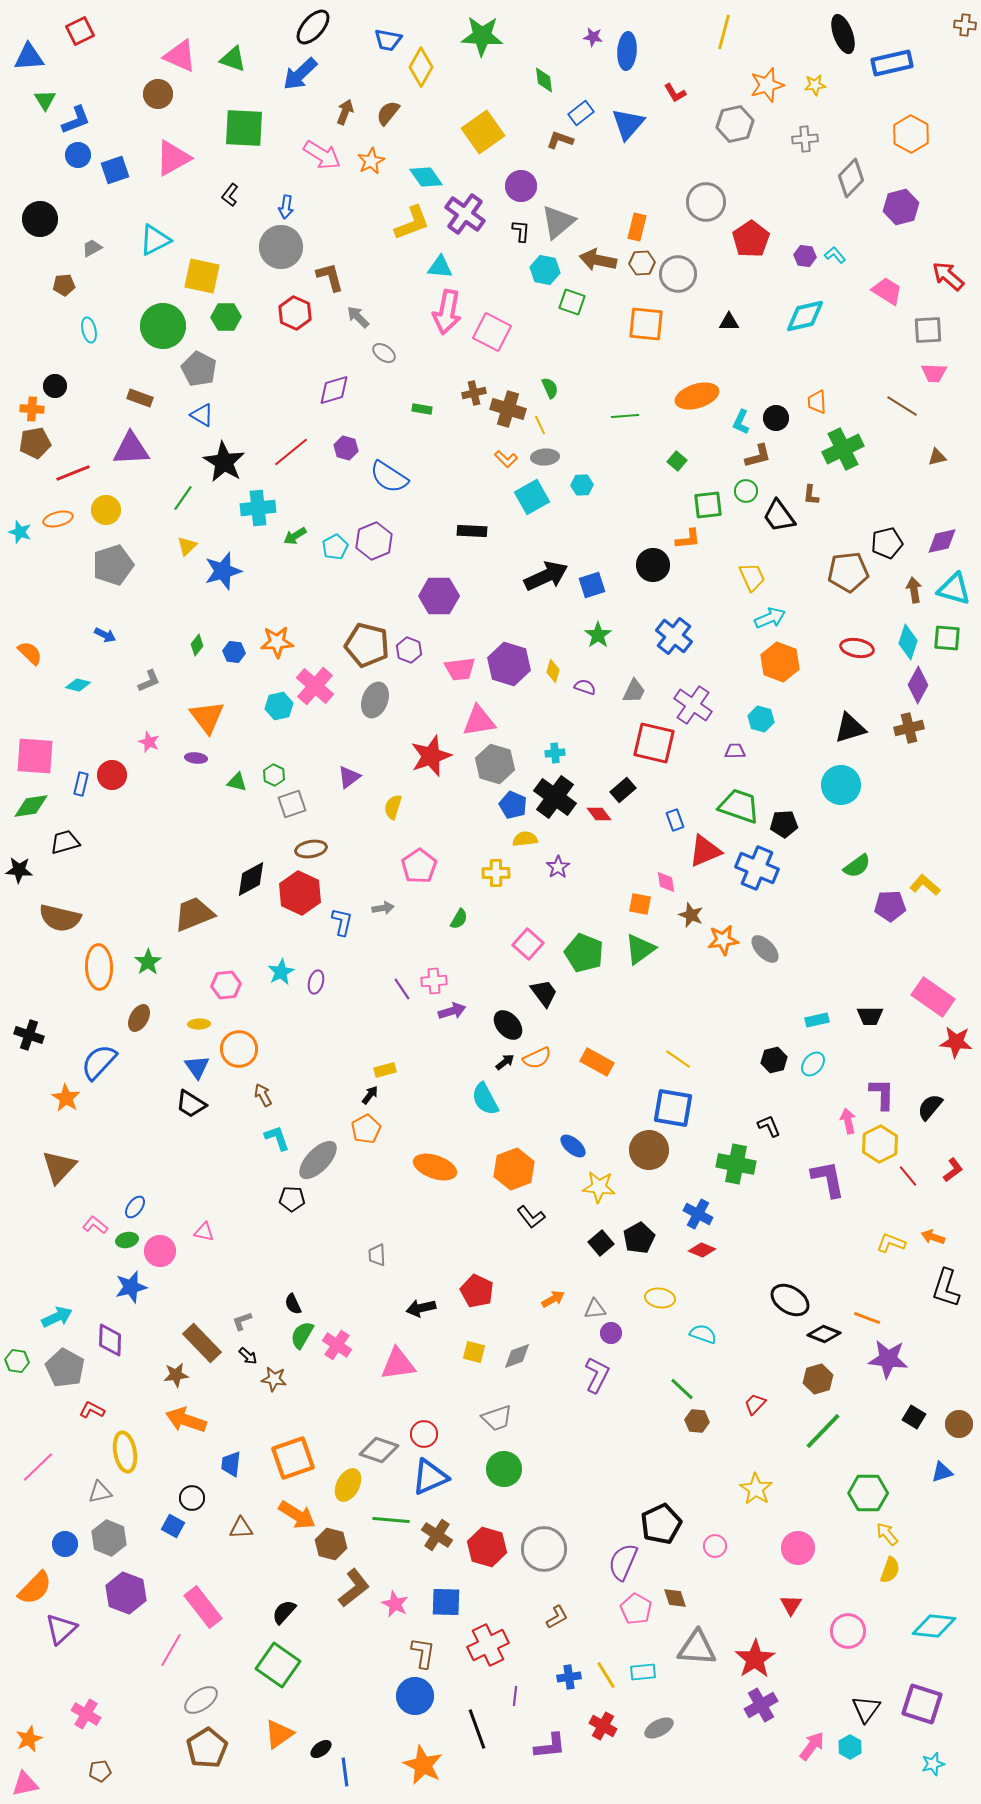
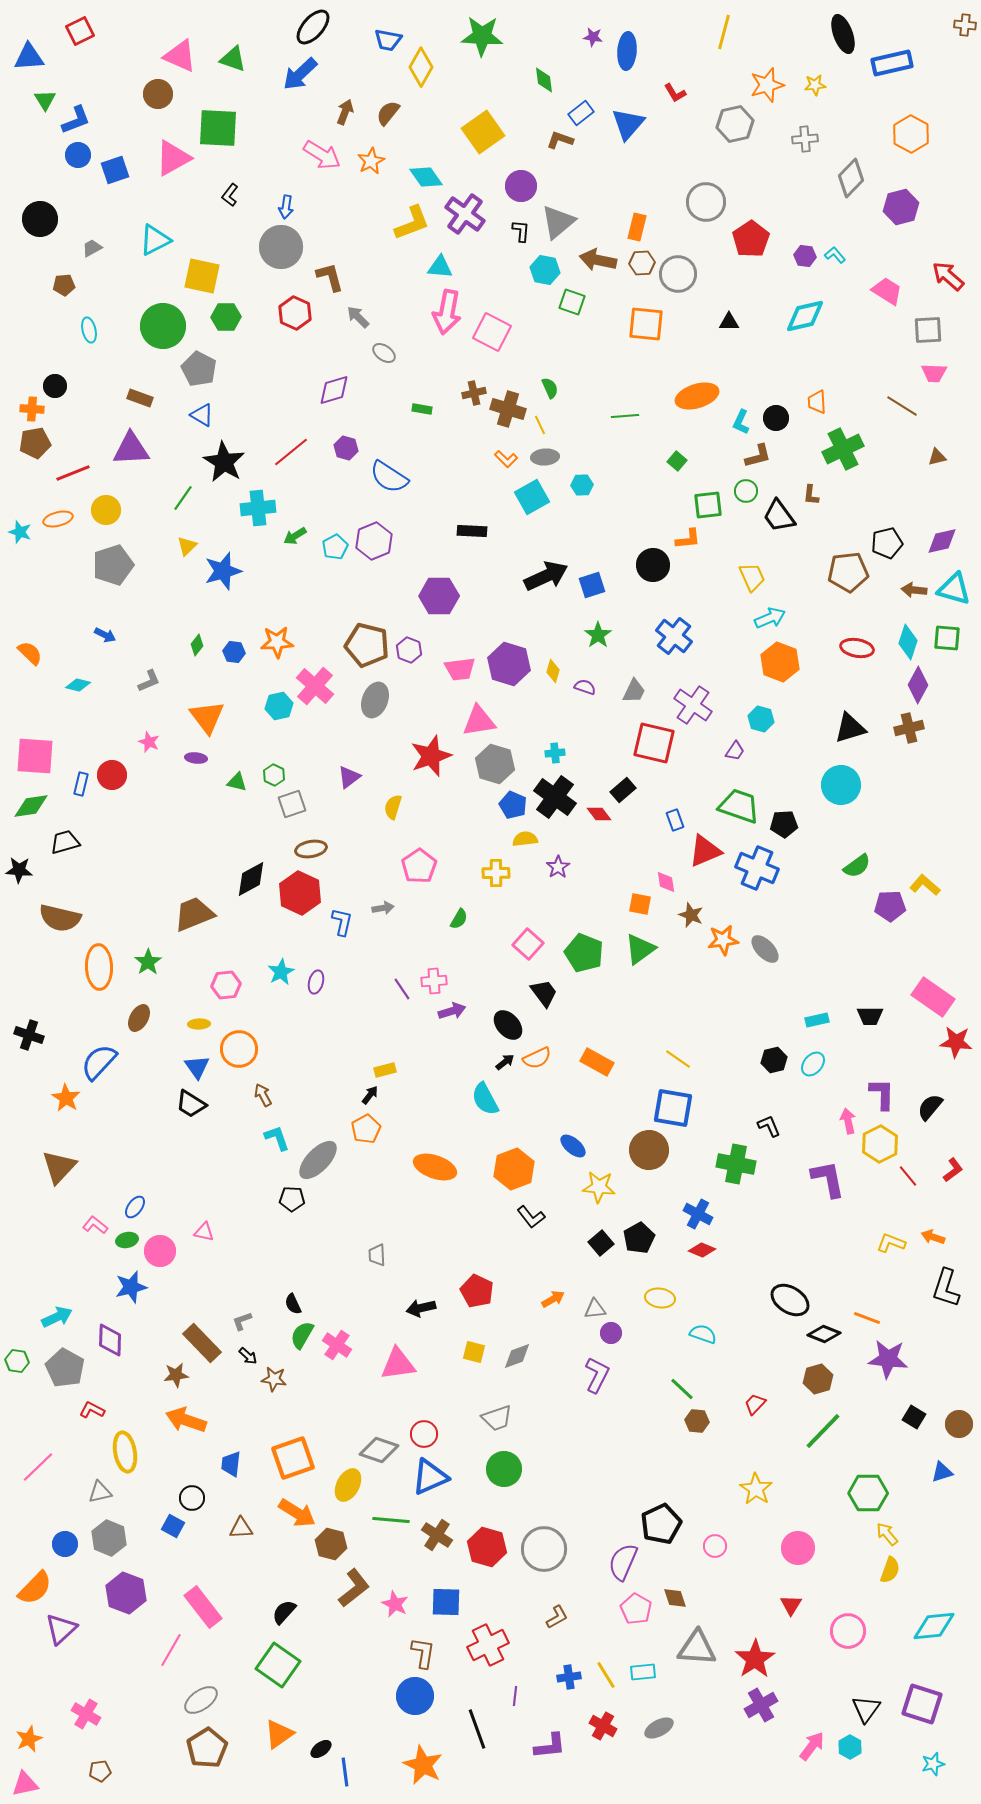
green square at (244, 128): moved 26 px left
brown arrow at (914, 590): rotated 75 degrees counterclockwise
purple trapezoid at (735, 751): rotated 125 degrees clockwise
orange arrow at (297, 1515): moved 2 px up
cyan diamond at (934, 1626): rotated 12 degrees counterclockwise
